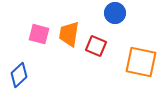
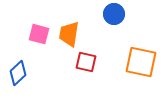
blue circle: moved 1 px left, 1 px down
red square: moved 10 px left, 16 px down; rotated 10 degrees counterclockwise
blue diamond: moved 1 px left, 2 px up
